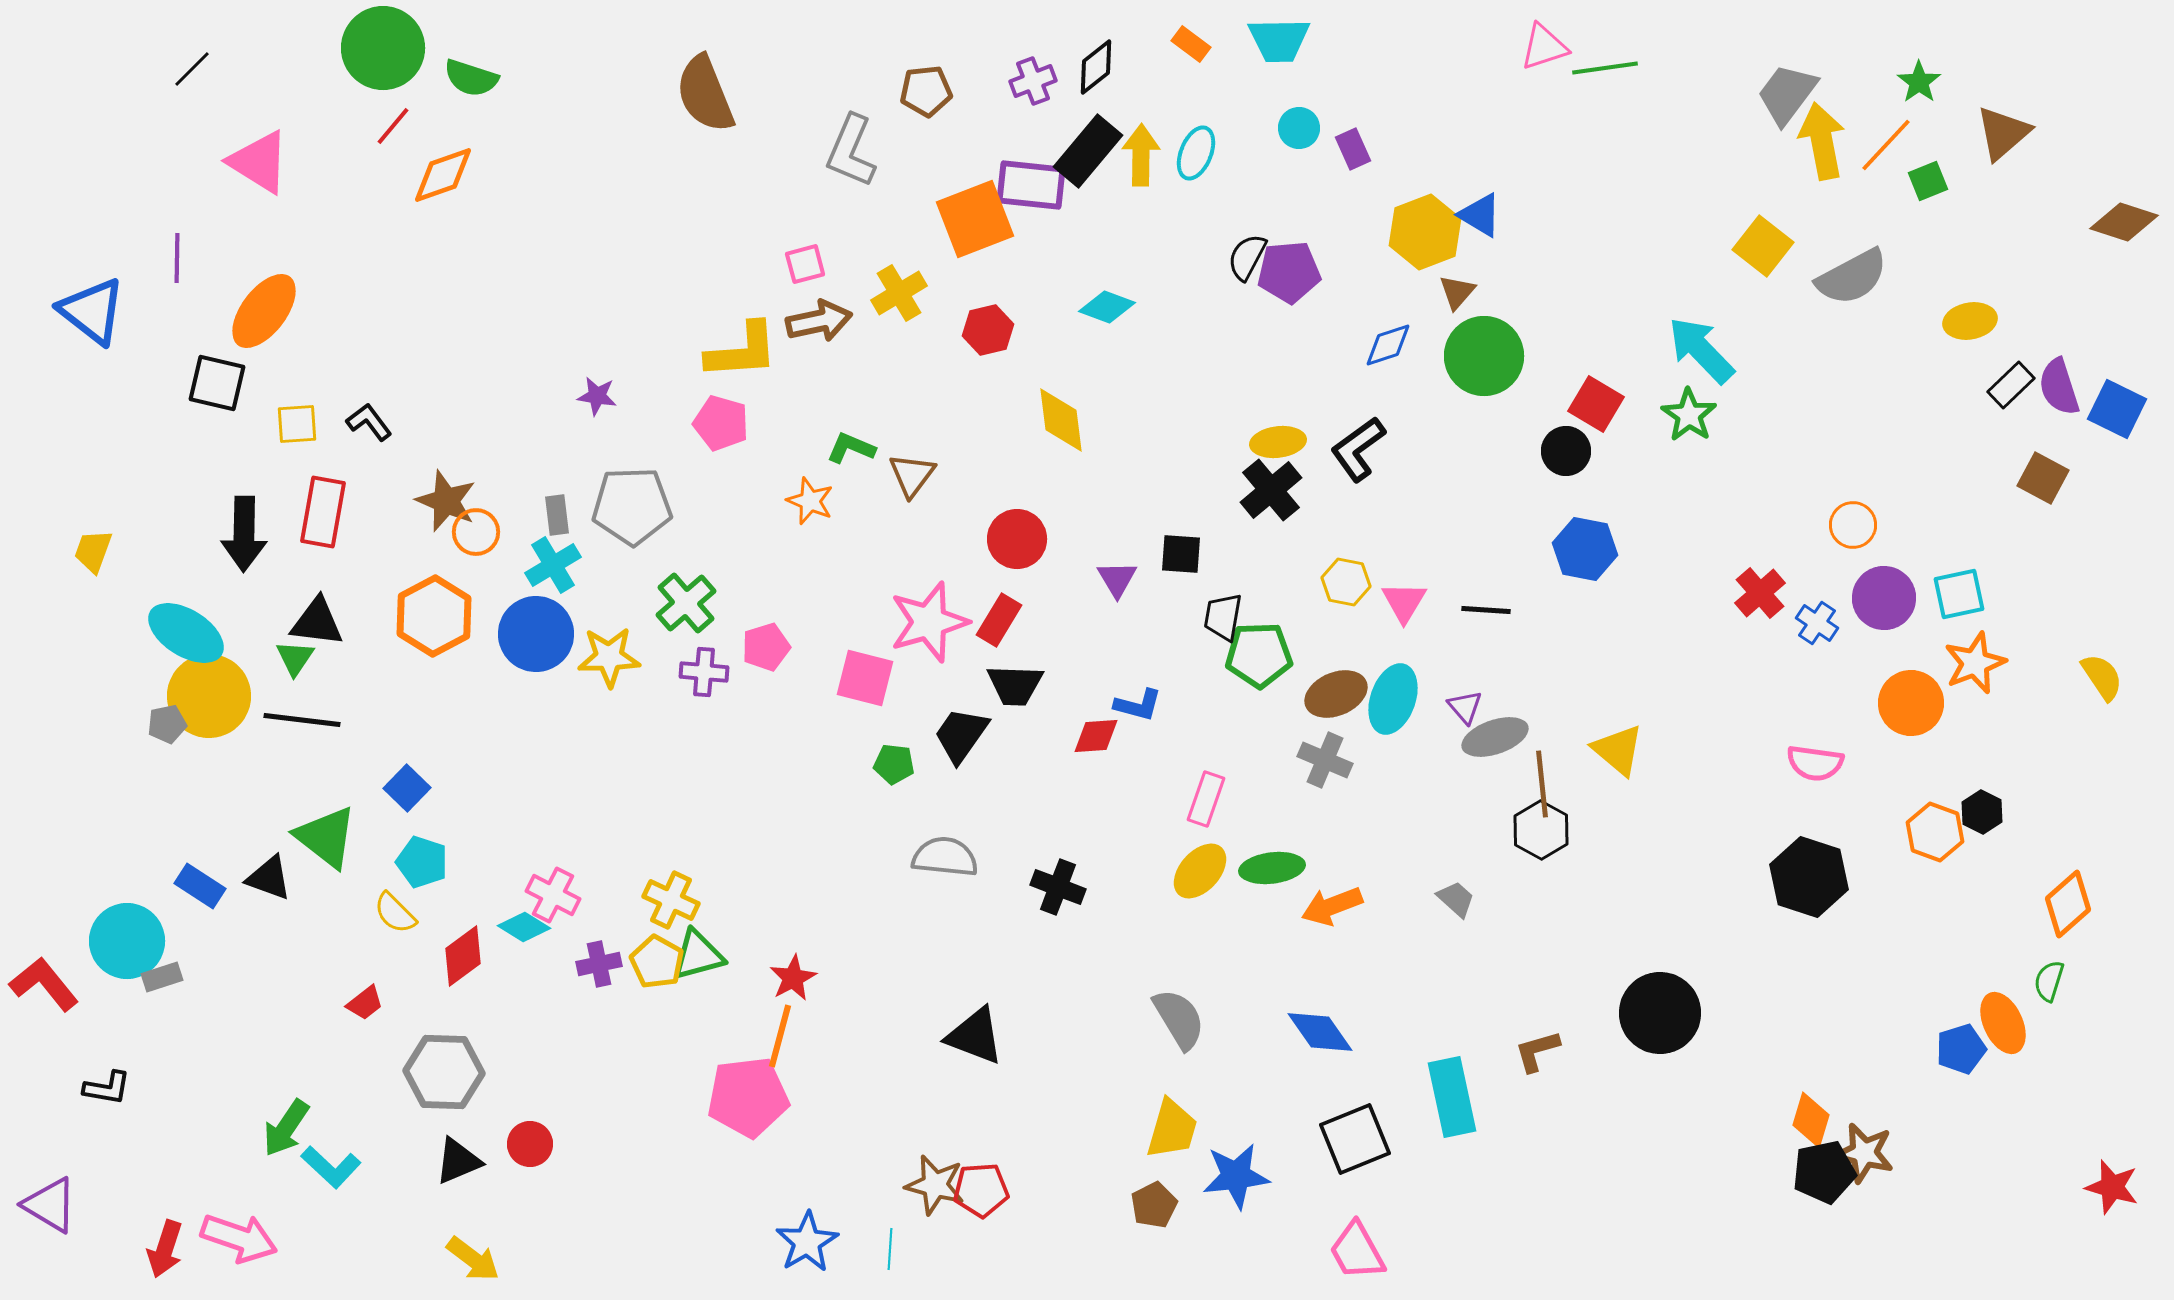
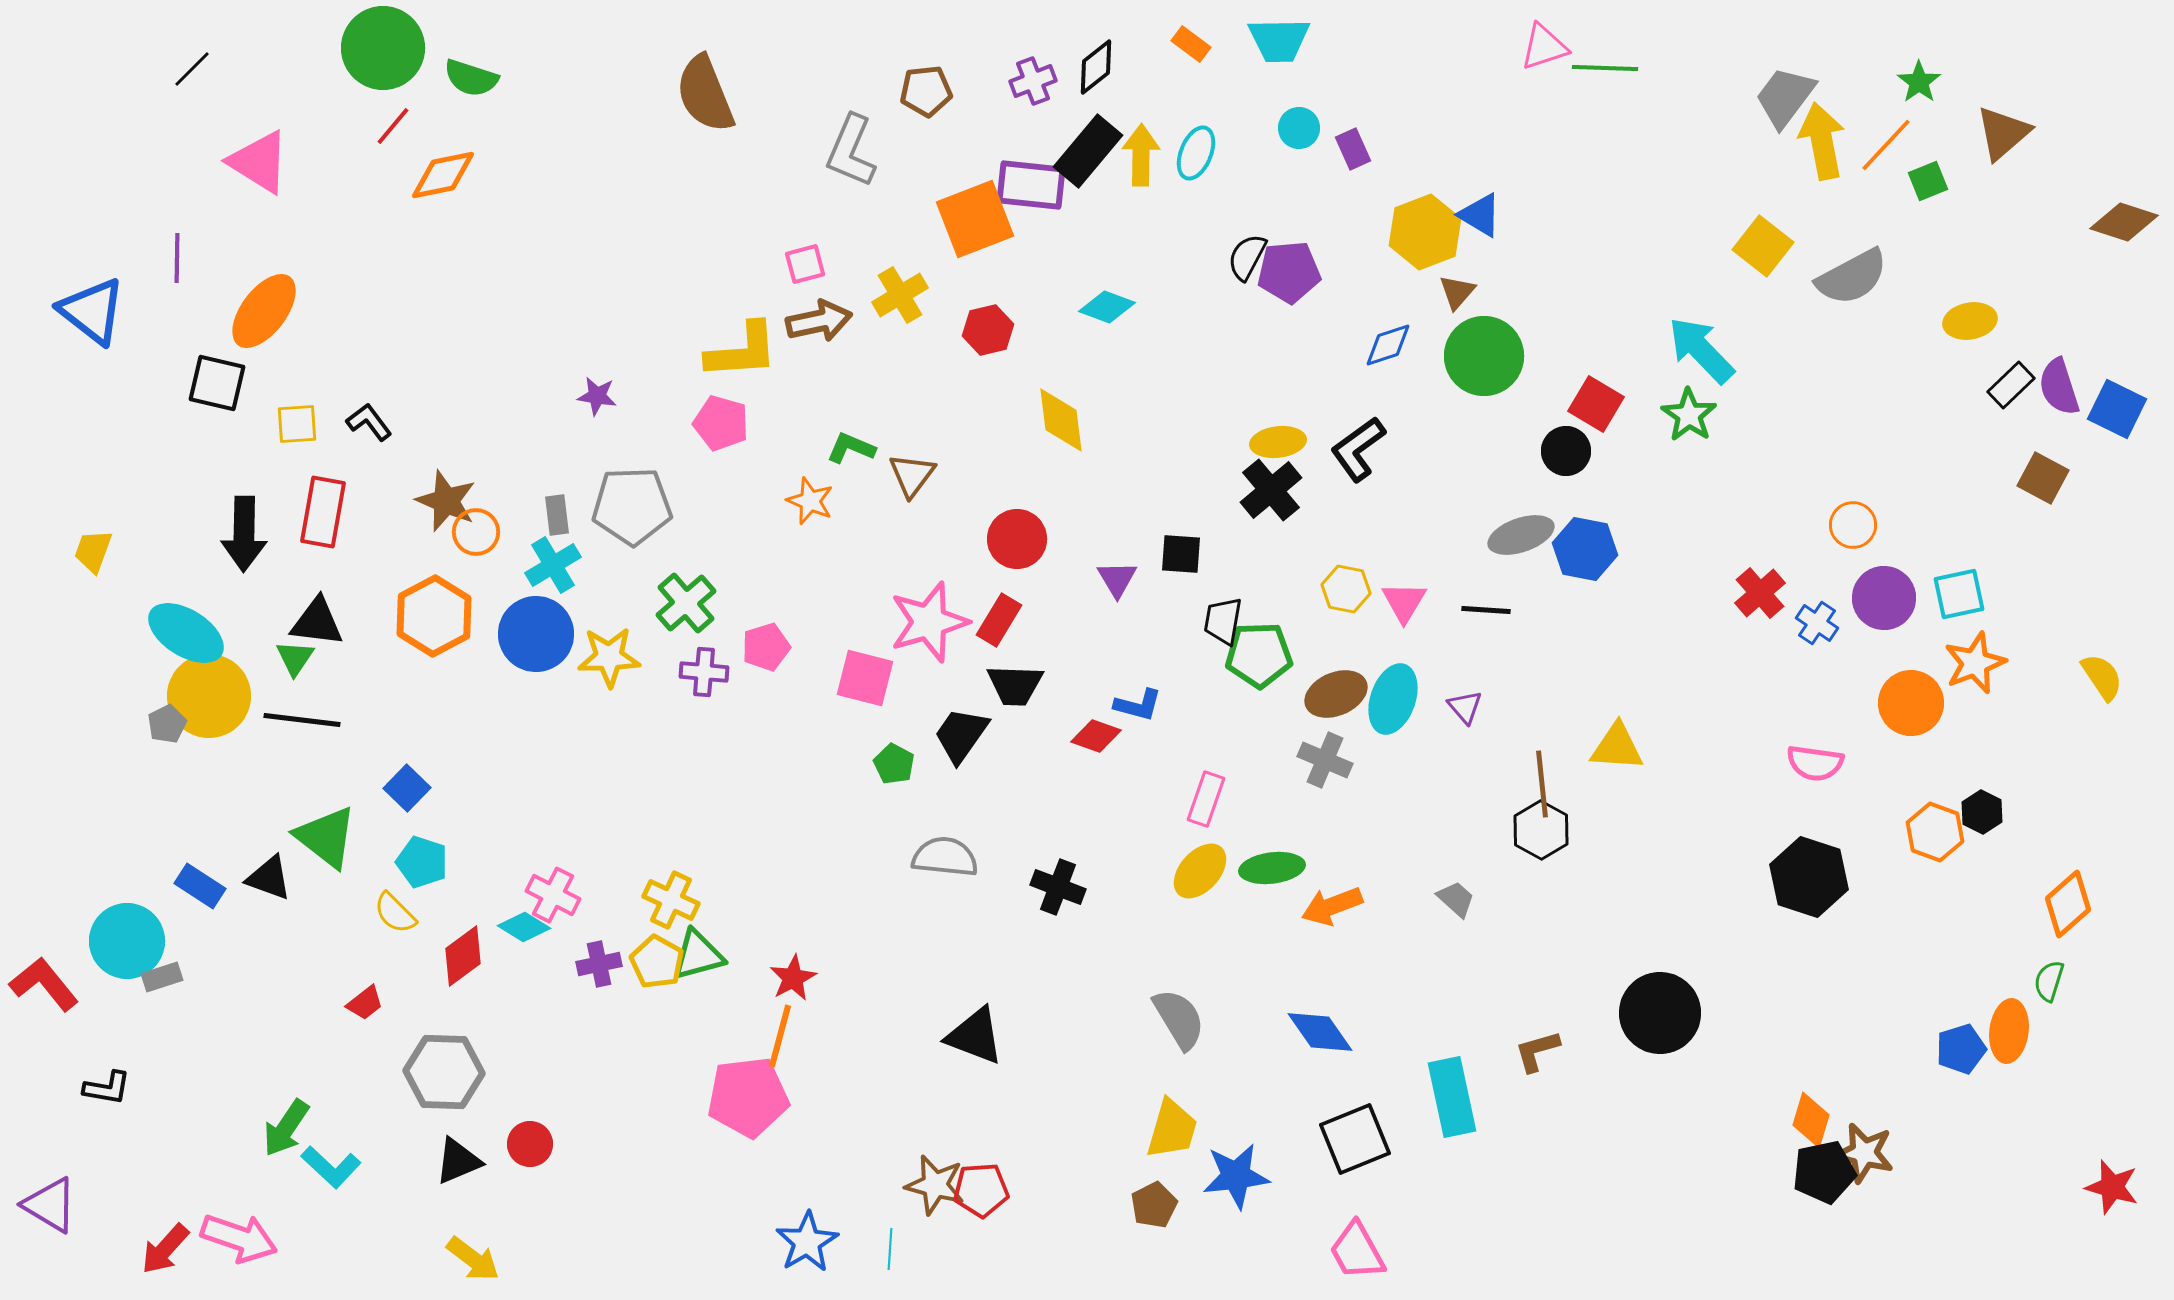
green line at (1605, 68): rotated 10 degrees clockwise
gray trapezoid at (1787, 94): moved 2 px left, 3 px down
orange diamond at (443, 175): rotated 8 degrees clockwise
yellow cross at (899, 293): moved 1 px right, 2 px down
yellow hexagon at (1346, 582): moved 7 px down
black trapezoid at (1223, 617): moved 4 px down
gray pentagon at (167, 724): rotated 15 degrees counterclockwise
red diamond at (1096, 736): rotated 24 degrees clockwise
gray ellipse at (1495, 737): moved 26 px right, 202 px up
yellow triangle at (1618, 750): moved 1 px left, 3 px up; rotated 36 degrees counterclockwise
green pentagon at (894, 764): rotated 21 degrees clockwise
orange ellipse at (2003, 1023): moved 6 px right, 8 px down; rotated 32 degrees clockwise
red arrow at (165, 1249): rotated 24 degrees clockwise
